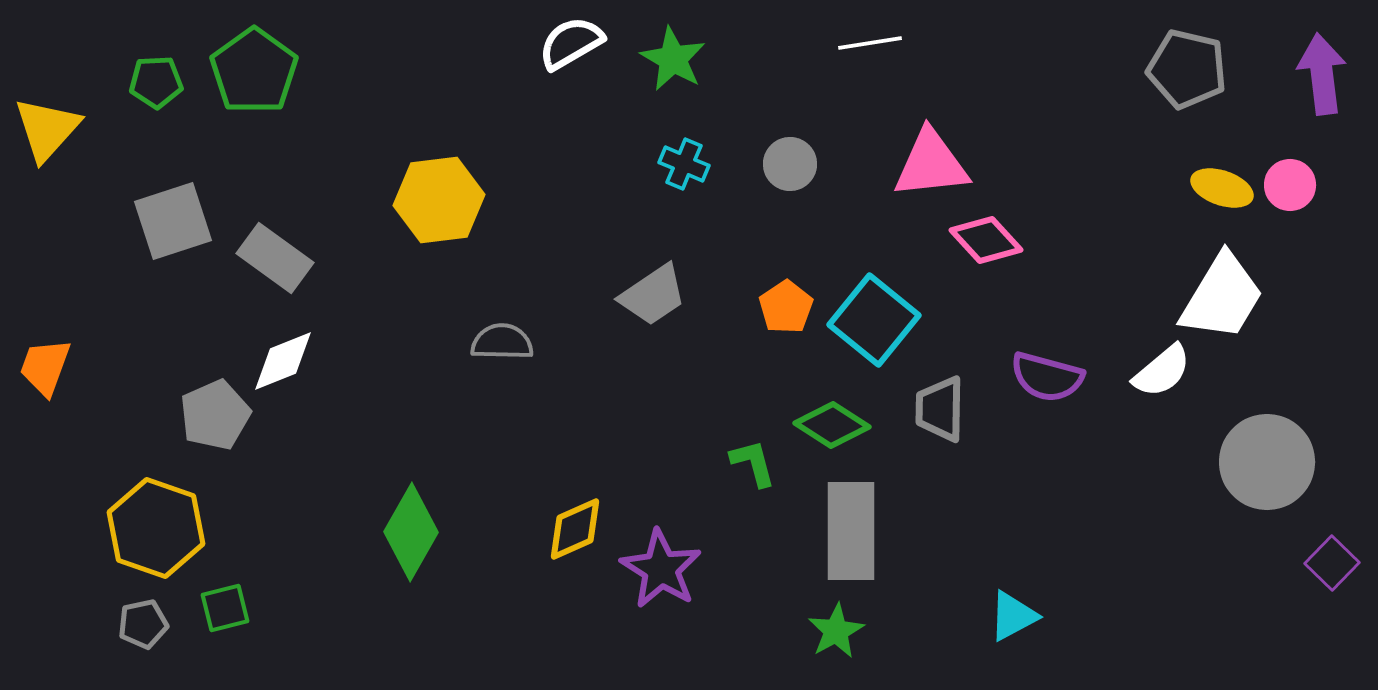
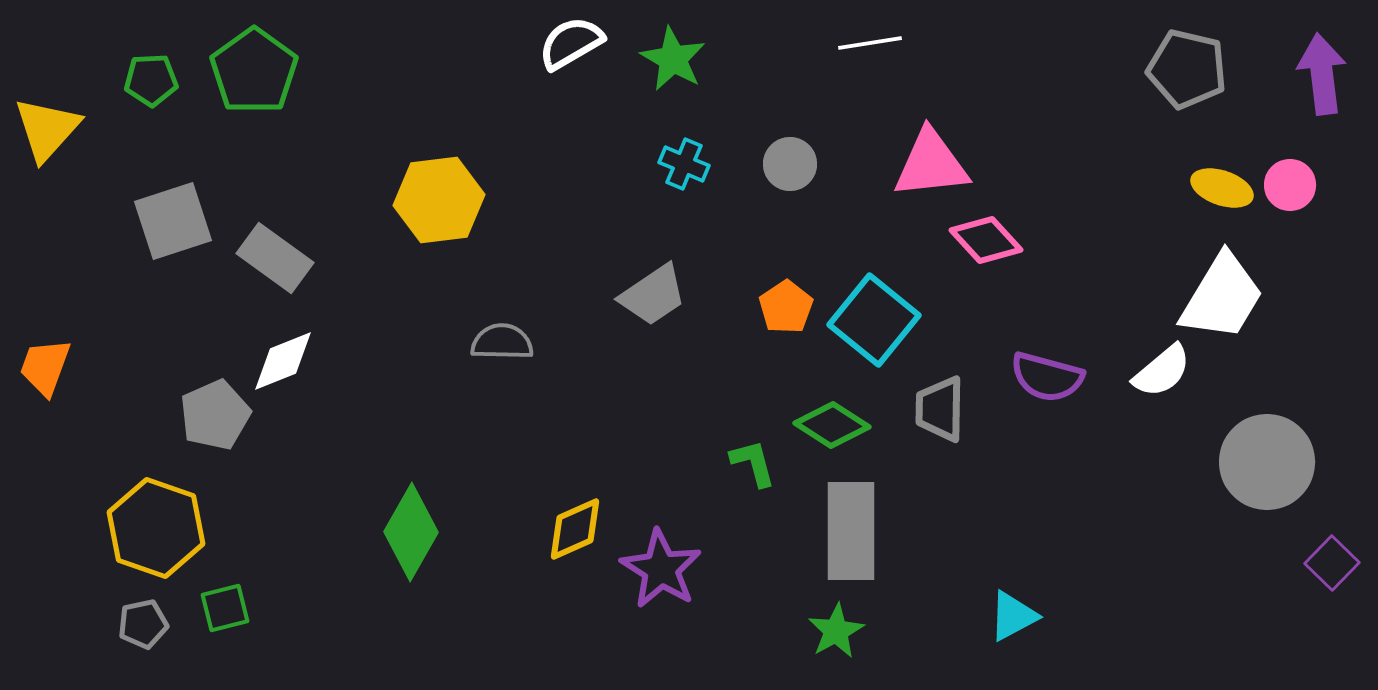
green pentagon at (156, 82): moved 5 px left, 2 px up
